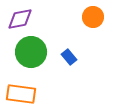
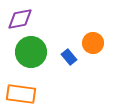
orange circle: moved 26 px down
